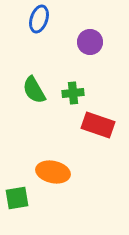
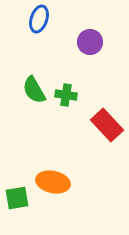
green cross: moved 7 px left, 2 px down; rotated 15 degrees clockwise
red rectangle: moved 9 px right; rotated 28 degrees clockwise
orange ellipse: moved 10 px down
